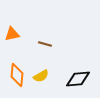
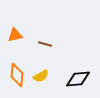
orange triangle: moved 3 px right, 1 px down
